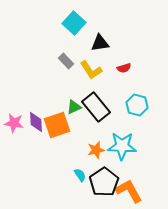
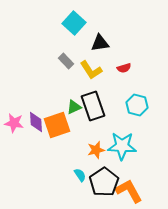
black rectangle: moved 3 px left, 1 px up; rotated 20 degrees clockwise
